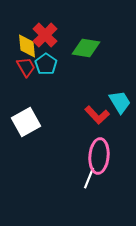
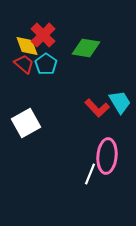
red cross: moved 2 px left
yellow diamond: rotated 15 degrees counterclockwise
red trapezoid: moved 2 px left, 3 px up; rotated 20 degrees counterclockwise
red L-shape: moved 7 px up
white square: moved 1 px down
pink ellipse: moved 8 px right
white line: moved 1 px right, 4 px up
